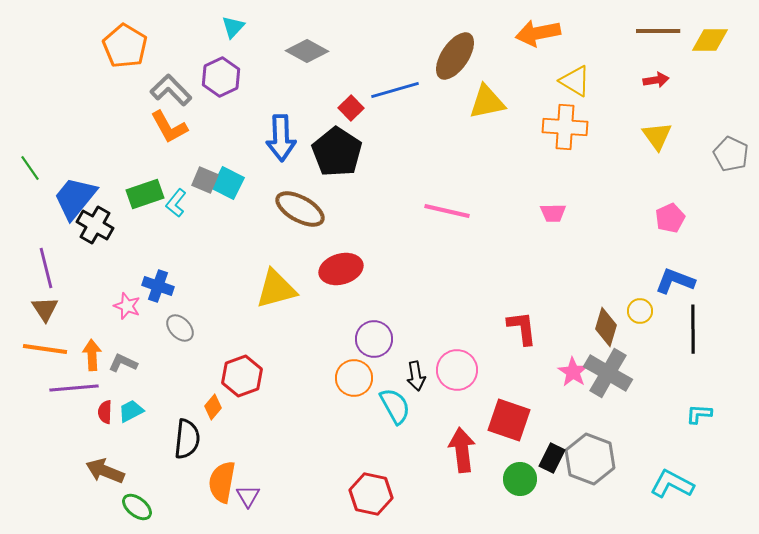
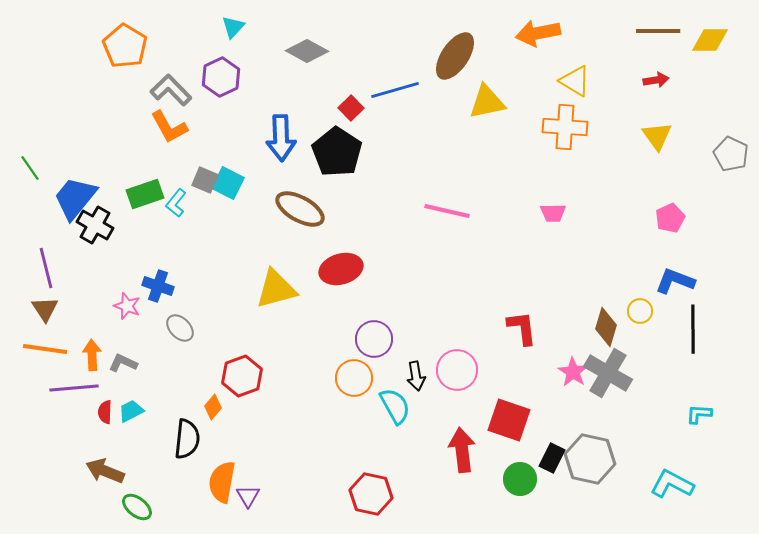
gray hexagon at (590, 459): rotated 9 degrees counterclockwise
